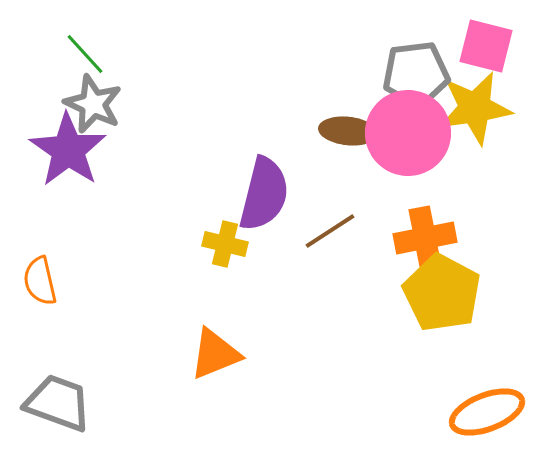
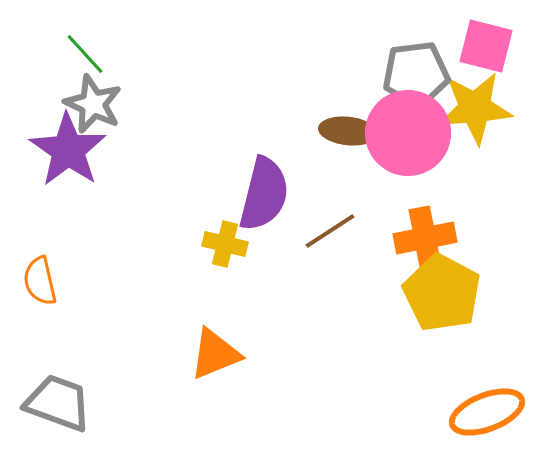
yellow star: rotated 4 degrees clockwise
